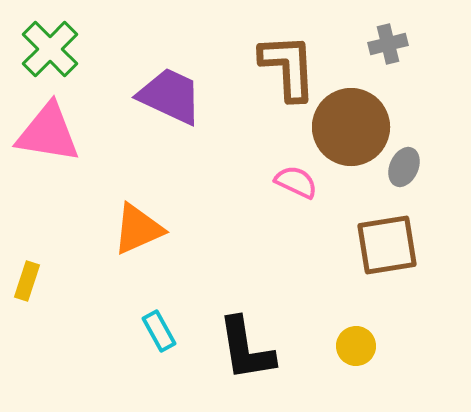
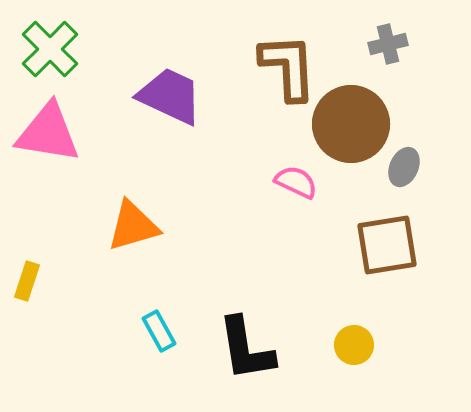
brown circle: moved 3 px up
orange triangle: moved 5 px left, 3 px up; rotated 8 degrees clockwise
yellow circle: moved 2 px left, 1 px up
